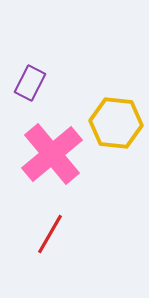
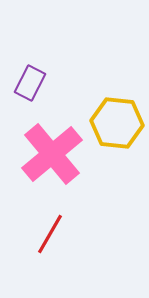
yellow hexagon: moved 1 px right
